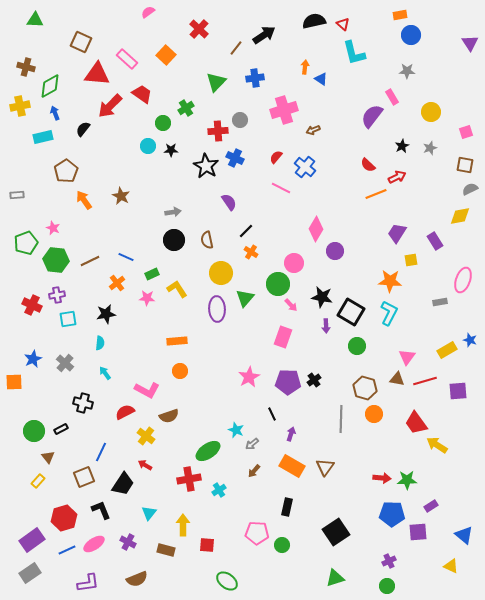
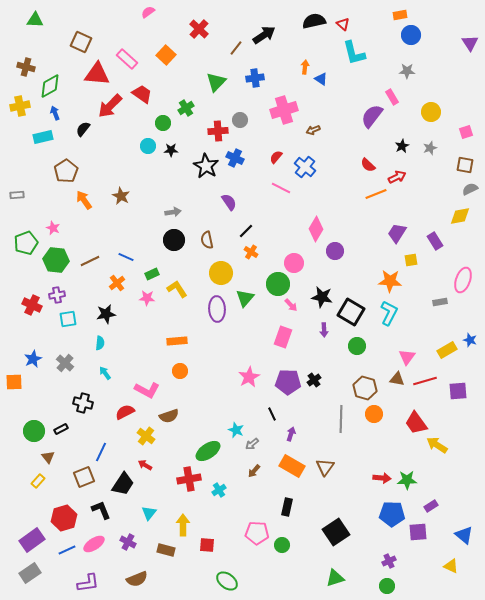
purple arrow at (326, 326): moved 2 px left, 4 px down
